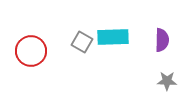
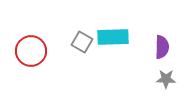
purple semicircle: moved 7 px down
gray star: moved 1 px left, 2 px up
